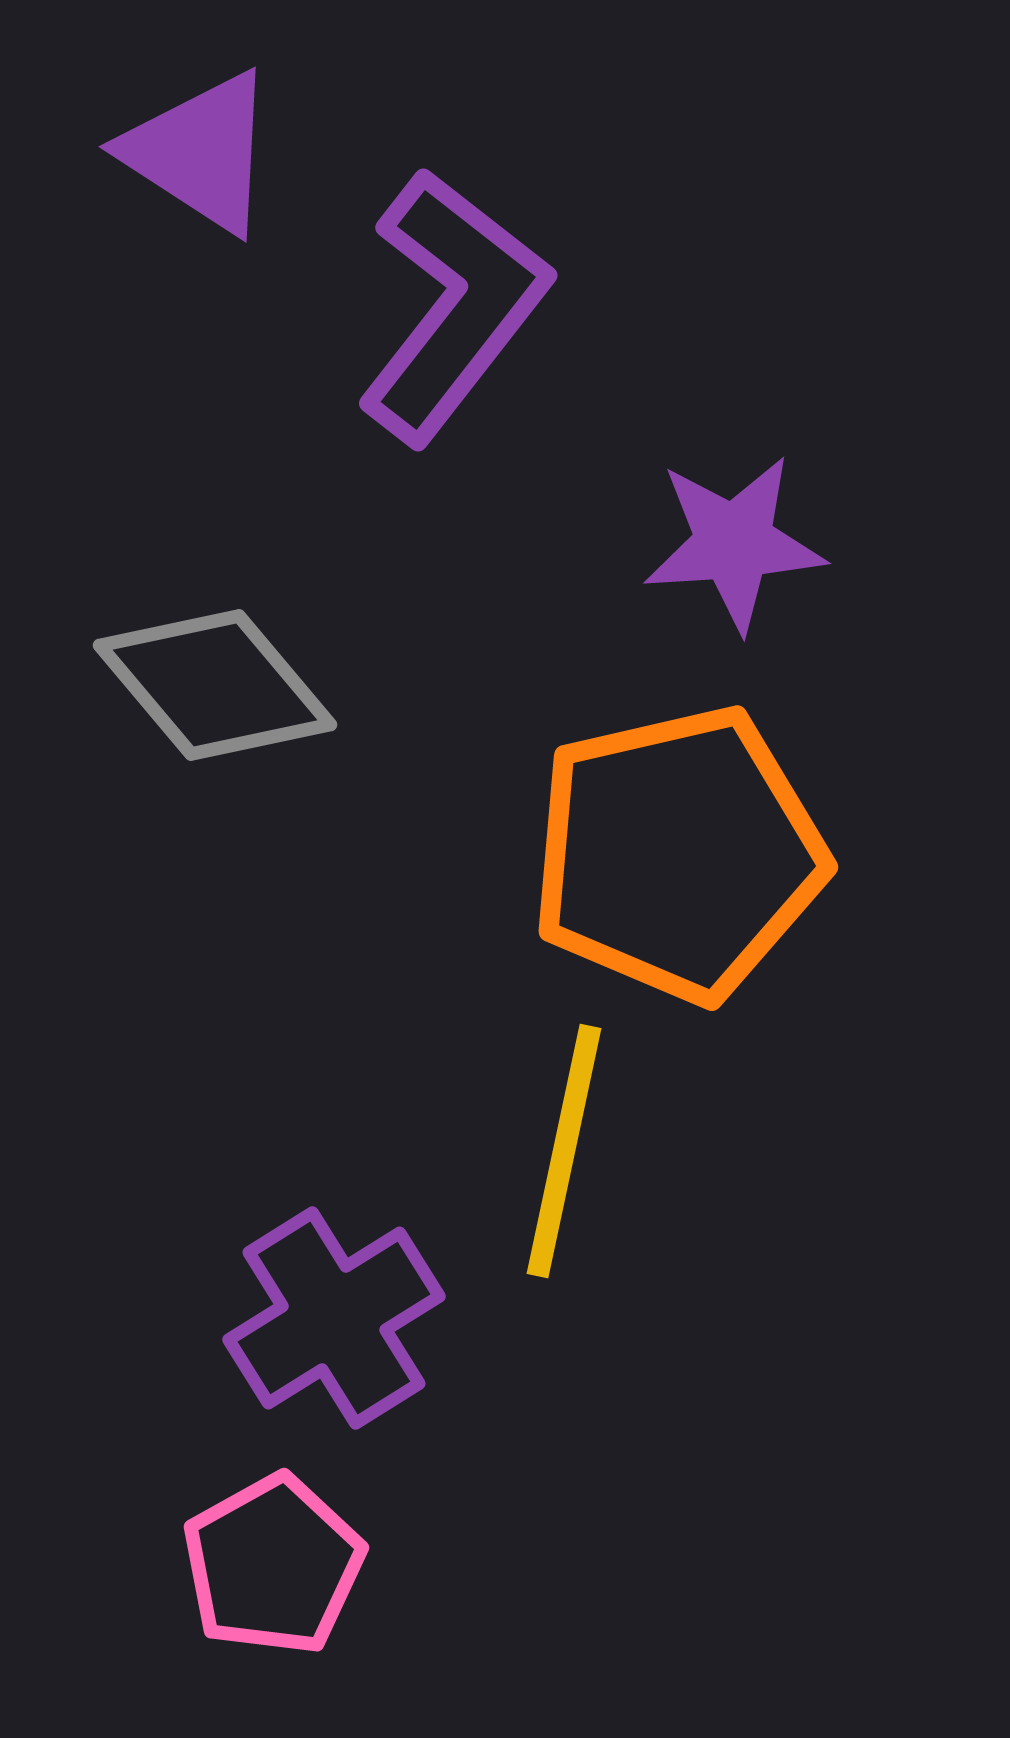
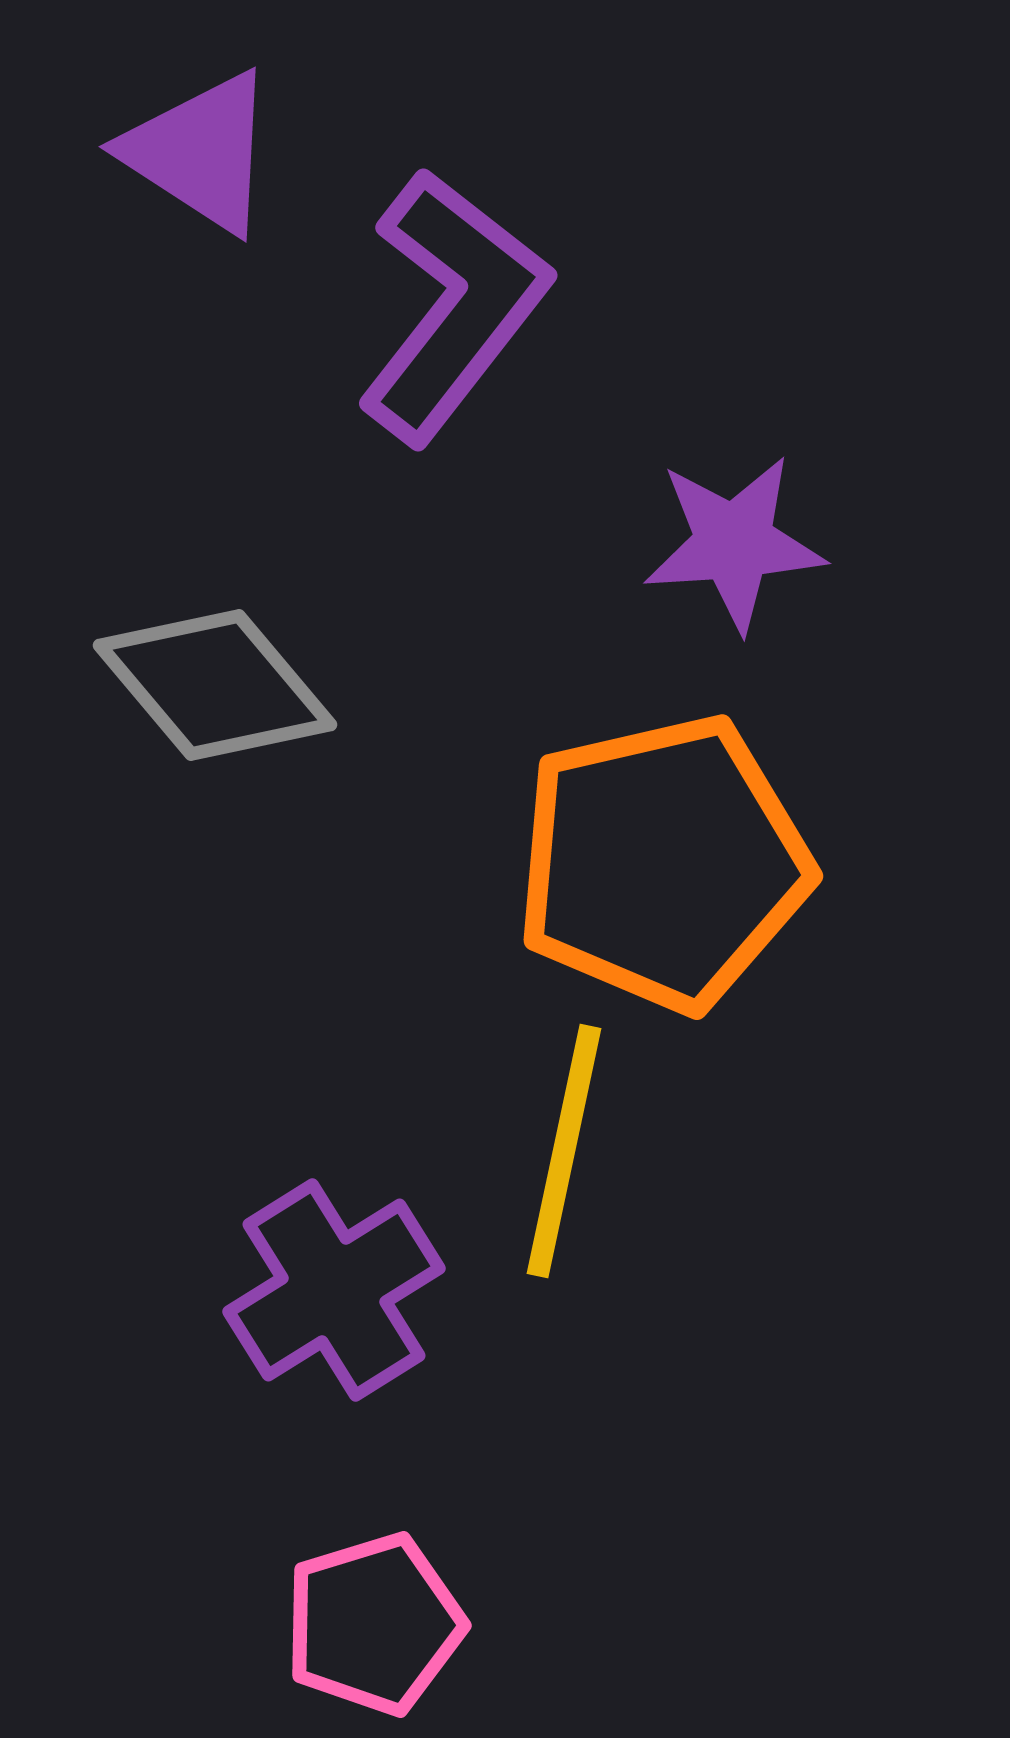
orange pentagon: moved 15 px left, 9 px down
purple cross: moved 28 px up
pink pentagon: moved 101 px right, 59 px down; rotated 12 degrees clockwise
